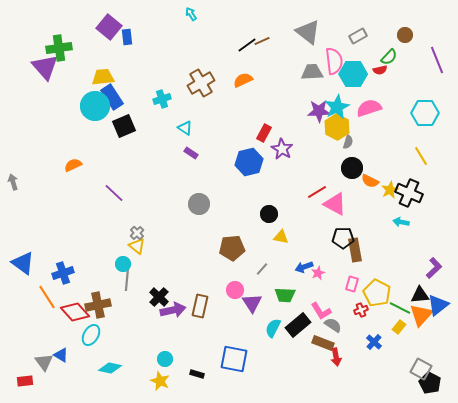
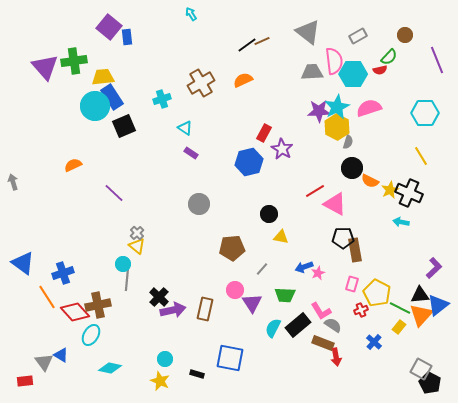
green cross at (59, 48): moved 15 px right, 13 px down
red line at (317, 192): moved 2 px left, 1 px up
brown rectangle at (200, 306): moved 5 px right, 3 px down
blue square at (234, 359): moved 4 px left, 1 px up
